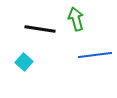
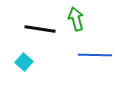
blue line: rotated 8 degrees clockwise
